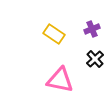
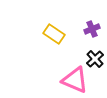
pink triangle: moved 15 px right; rotated 12 degrees clockwise
